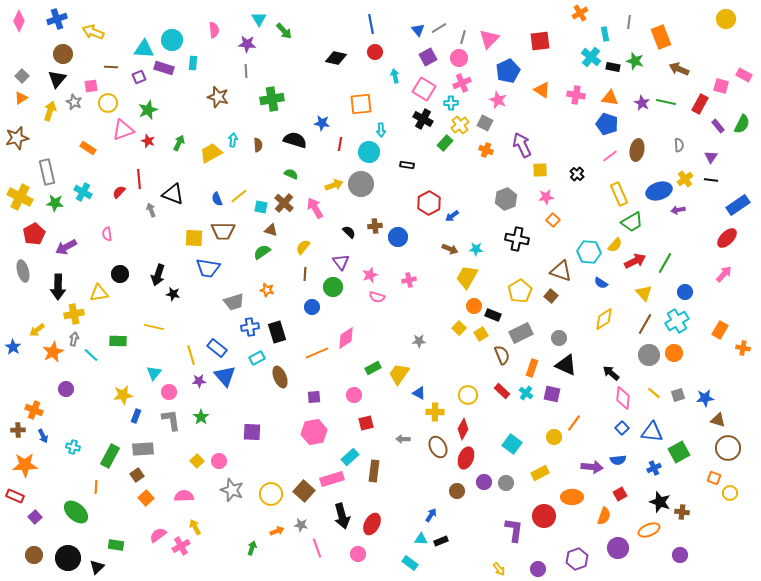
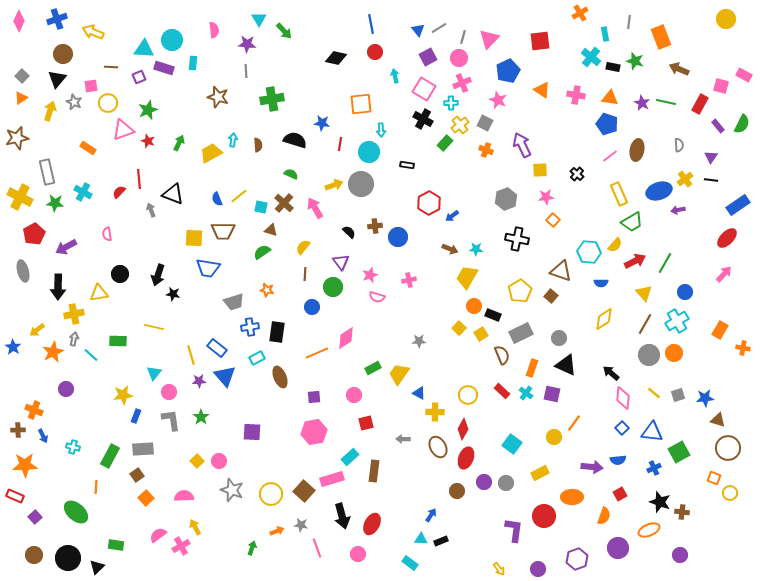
blue semicircle at (601, 283): rotated 32 degrees counterclockwise
black rectangle at (277, 332): rotated 25 degrees clockwise
